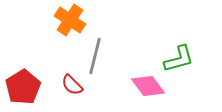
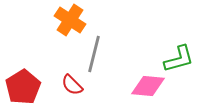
gray line: moved 1 px left, 2 px up
pink diamond: rotated 48 degrees counterclockwise
